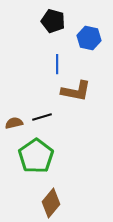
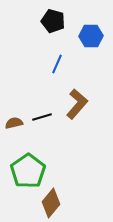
blue hexagon: moved 2 px right, 2 px up; rotated 15 degrees counterclockwise
blue line: rotated 24 degrees clockwise
brown L-shape: moved 1 px right, 13 px down; rotated 60 degrees counterclockwise
green pentagon: moved 8 px left, 15 px down
